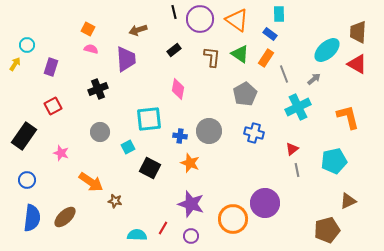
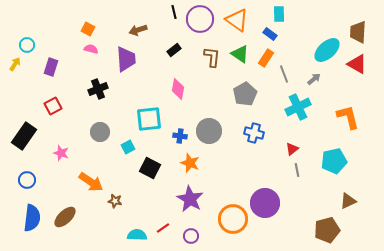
purple star at (191, 204): moved 1 px left, 5 px up; rotated 12 degrees clockwise
red line at (163, 228): rotated 24 degrees clockwise
